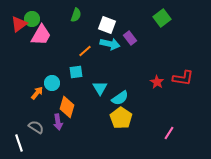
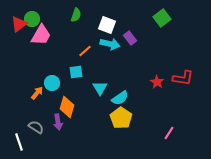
white line: moved 1 px up
